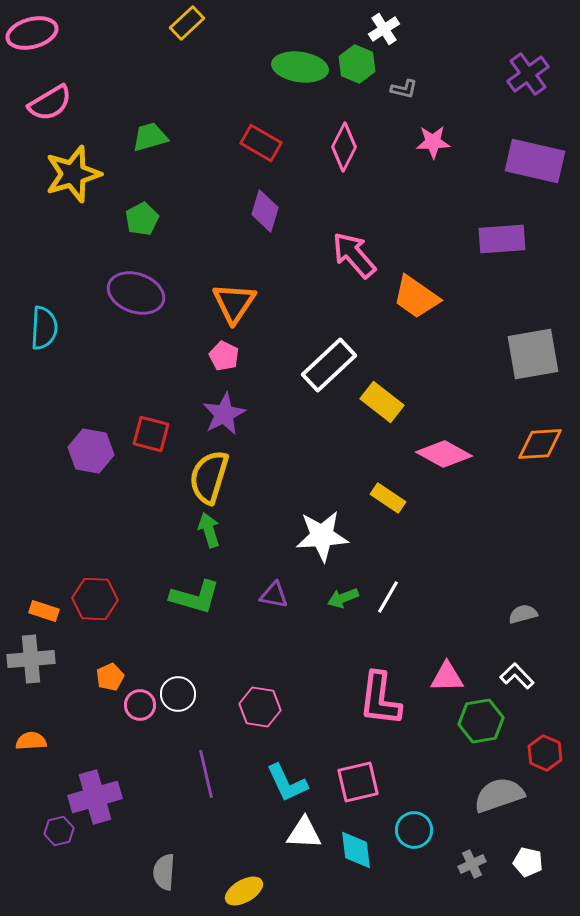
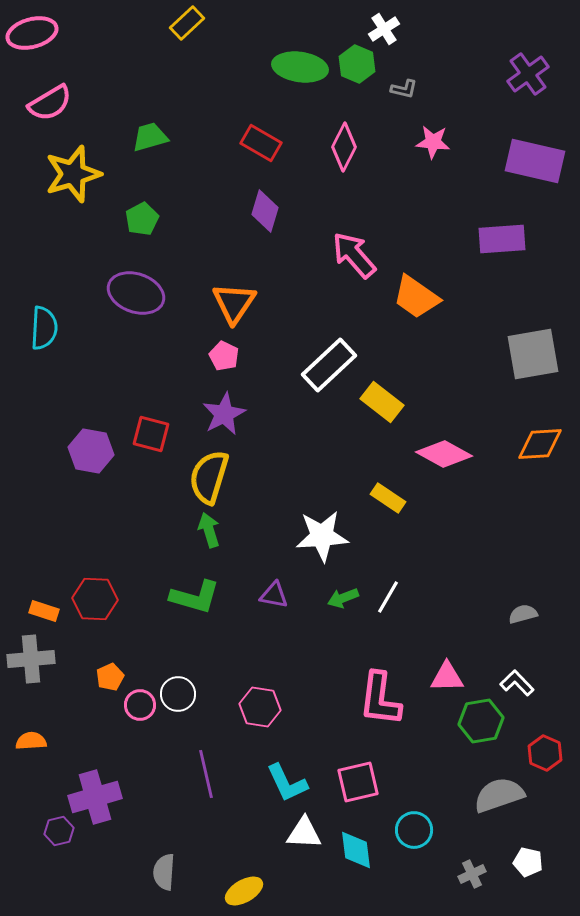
pink star at (433, 142): rotated 8 degrees clockwise
white L-shape at (517, 676): moved 7 px down
gray cross at (472, 864): moved 10 px down
